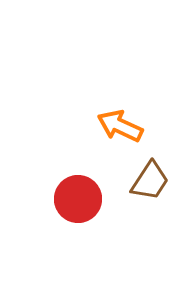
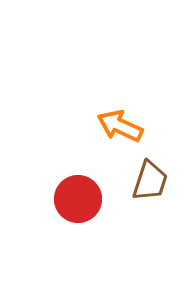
brown trapezoid: rotated 15 degrees counterclockwise
